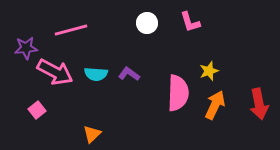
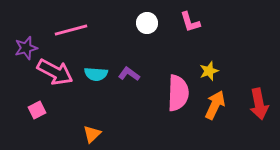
purple star: rotated 10 degrees counterclockwise
pink square: rotated 12 degrees clockwise
